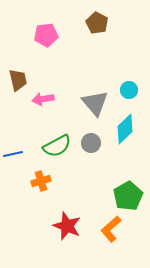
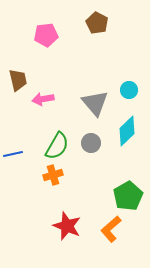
cyan diamond: moved 2 px right, 2 px down
green semicircle: rotated 32 degrees counterclockwise
orange cross: moved 12 px right, 6 px up
